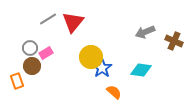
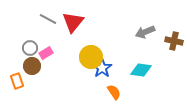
gray line: rotated 60 degrees clockwise
brown cross: rotated 12 degrees counterclockwise
orange semicircle: rotated 14 degrees clockwise
